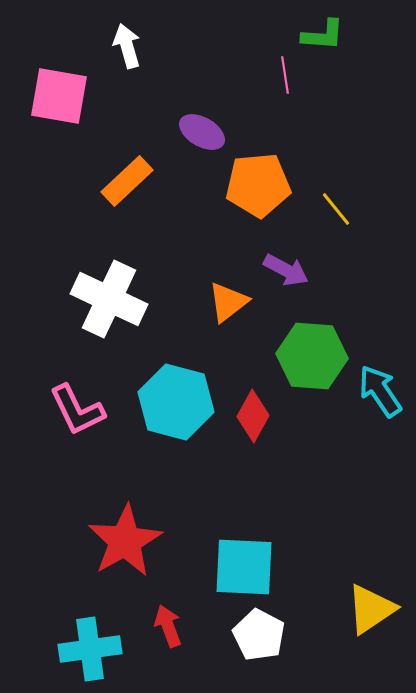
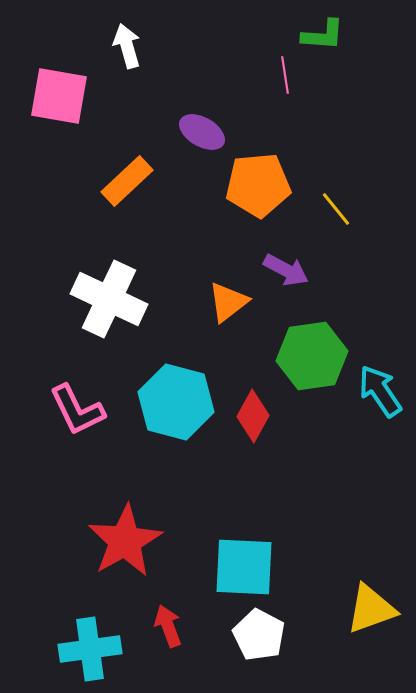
green hexagon: rotated 12 degrees counterclockwise
yellow triangle: rotated 14 degrees clockwise
